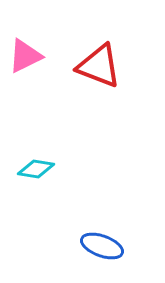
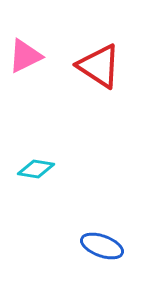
red triangle: rotated 12 degrees clockwise
